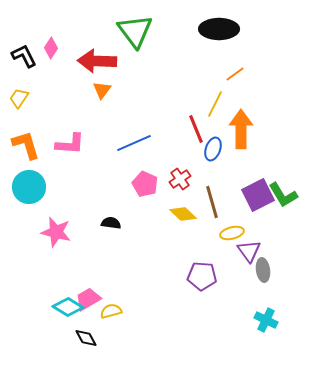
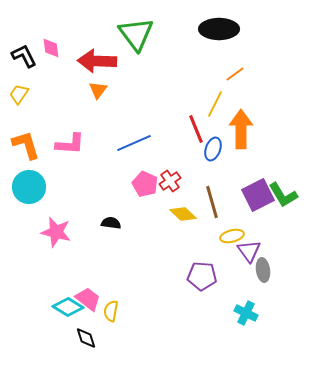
green triangle: moved 1 px right, 3 px down
pink diamond: rotated 40 degrees counterclockwise
orange triangle: moved 4 px left
yellow trapezoid: moved 4 px up
red cross: moved 10 px left, 2 px down
yellow ellipse: moved 3 px down
pink trapezoid: rotated 68 degrees clockwise
yellow semicircle: rotated 65 degrees counterclockwise
cyan cross: moved 20 px left, 7 px up
black diamond: rotated 10 degrees clockwise
